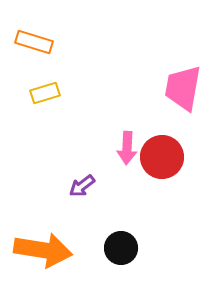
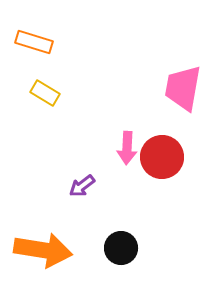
yellow rectangle: rotated 48 degrees clockwise
